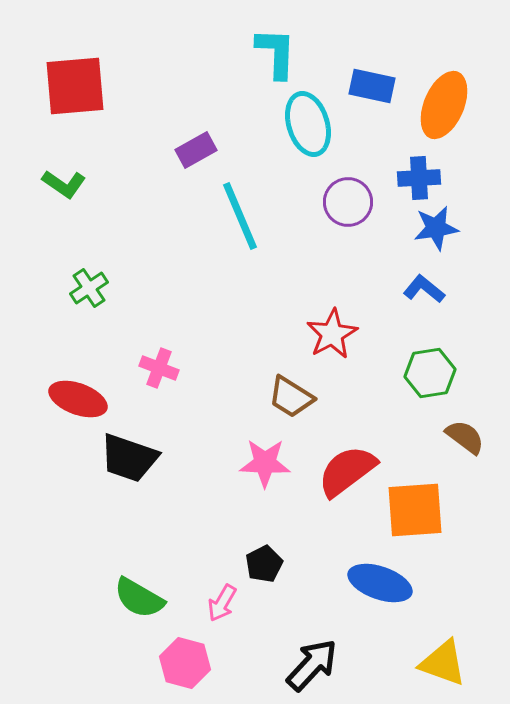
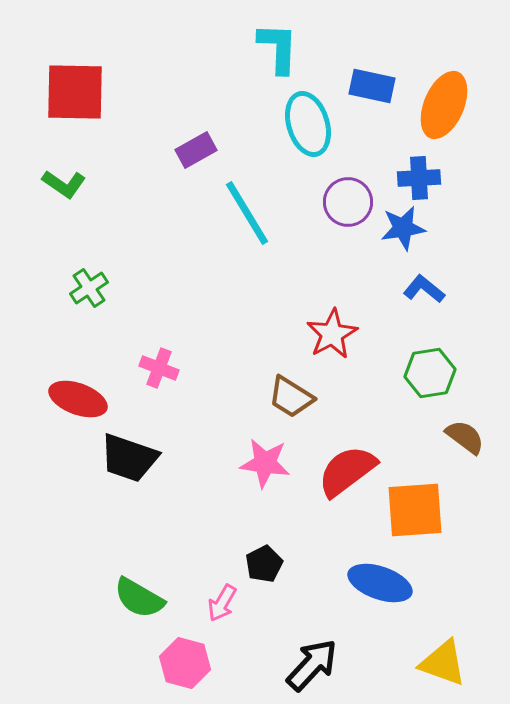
cyan L-shape: moved 2 px right, 5 px up
red square: moved 6 px down; rotated 6 degrees clockwise
cyan line: moved 7 px right, 3 px up; rotated 8 degrees counterclockwise
blue star: moved 33 px left
pink star: rotated 6 degrees clockwise
